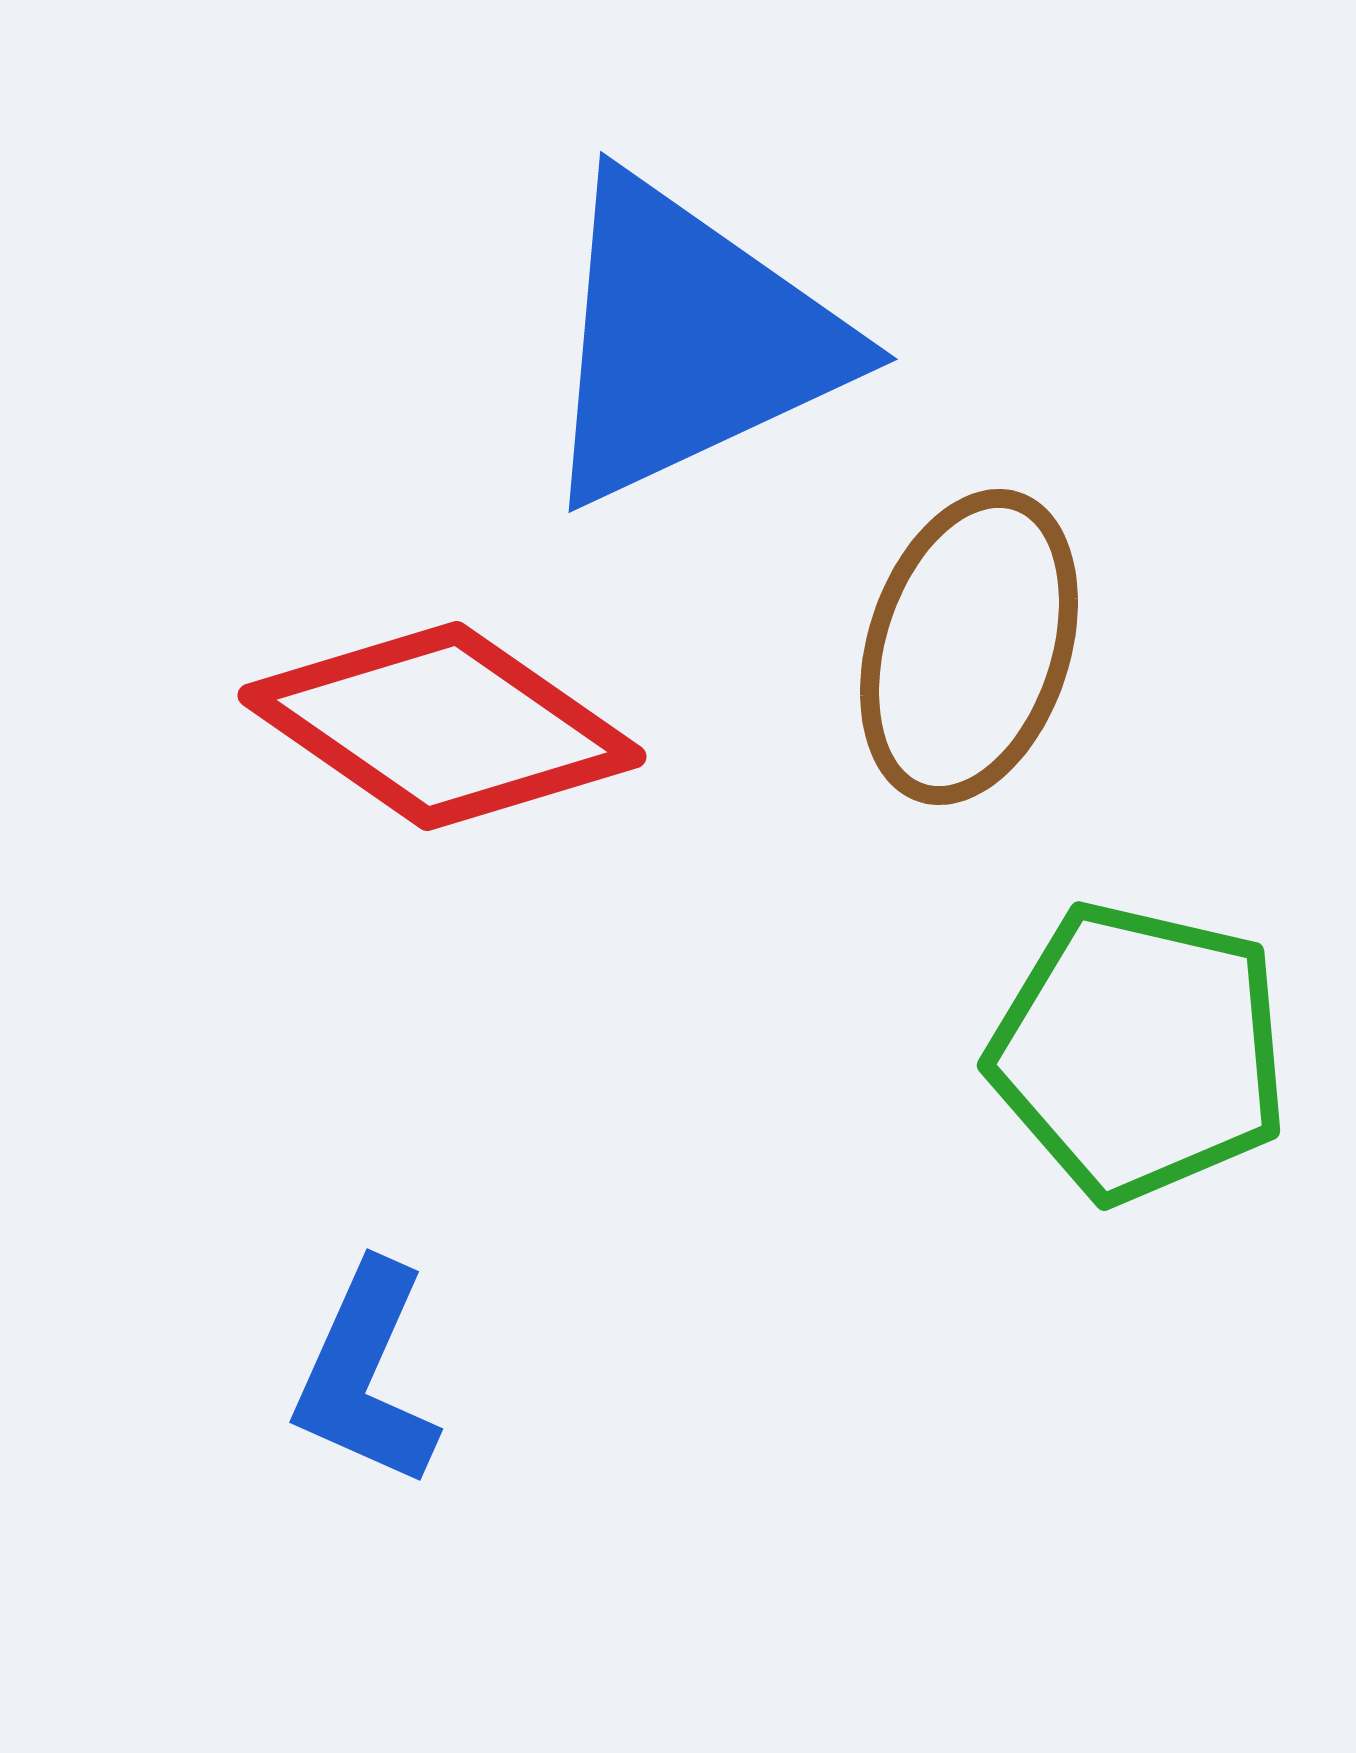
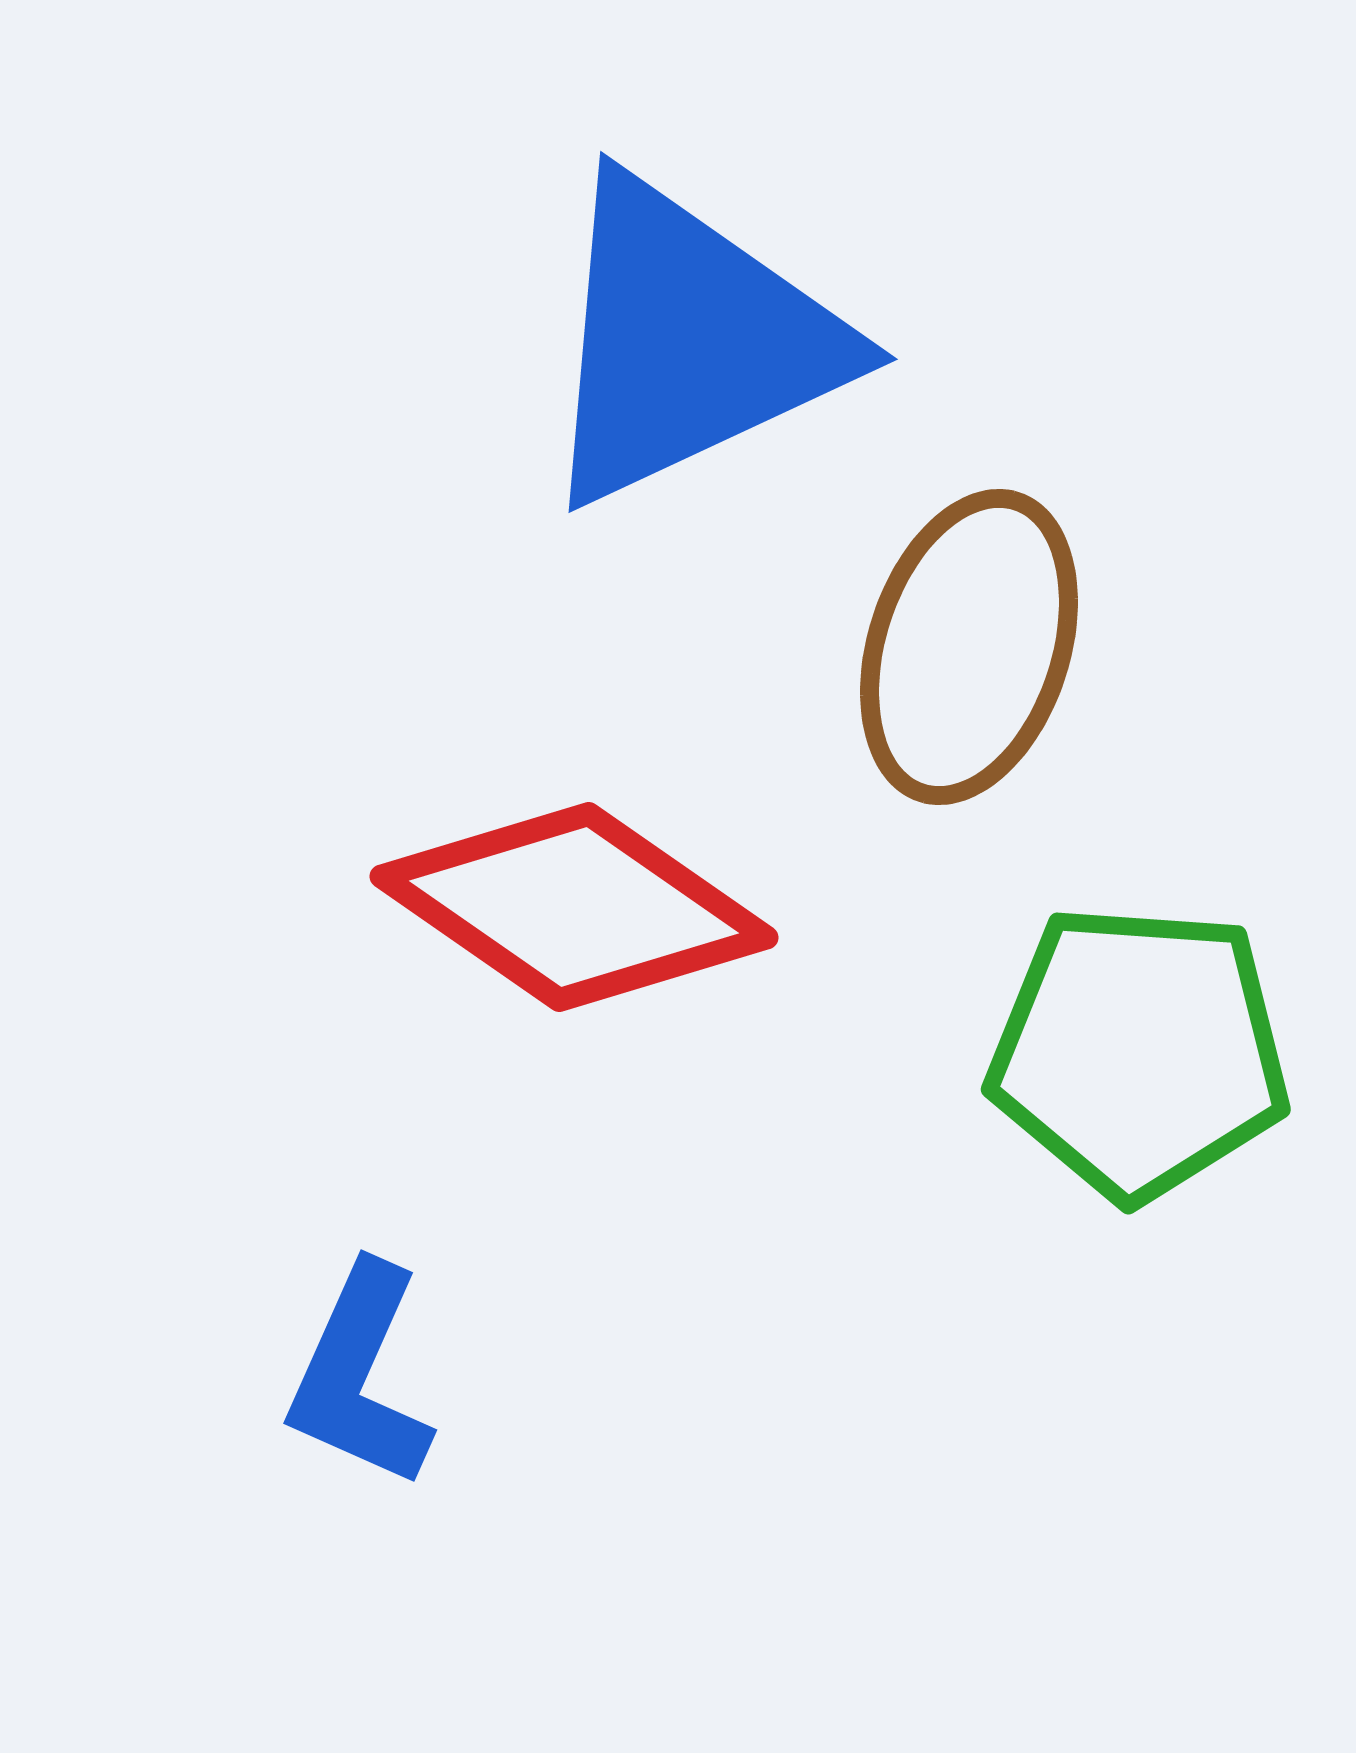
red diamond: moved 132 px right, 181 px down
green pentagon: rotated 9 degrees counterclockwise
blue L-shape: moved 6 px left, 1 px down
